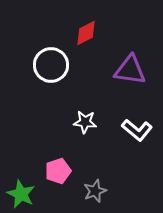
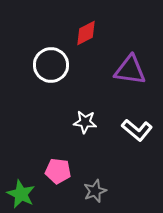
pink pentagon: rotated 25 degrees clockwise
